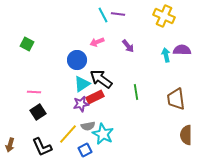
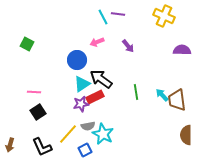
cyan line: moved 2 px down
cyan arrow: moved 4 px left, 40 px down; rotated 32 degrees counterclockwise
brown trapezoid: moved 1 px right, 1 px down
